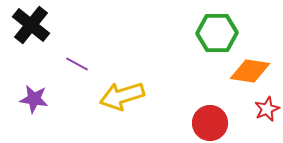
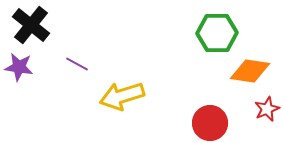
purple star: moved 15 px left, 32 px up
